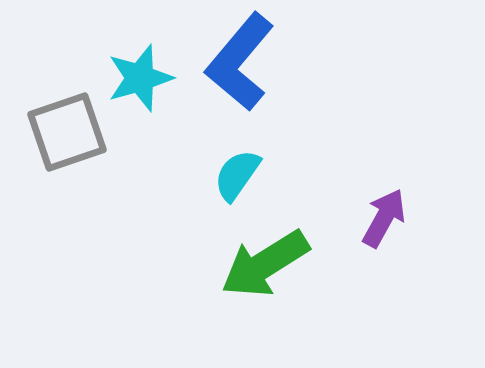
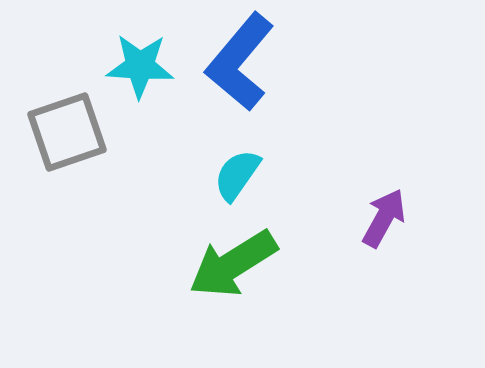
cyan star: moved 12 px up; rotated 20 degrees clockwise
green arrow: moved 32 px left
